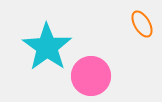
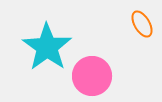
pink circle: moved 1 px right
